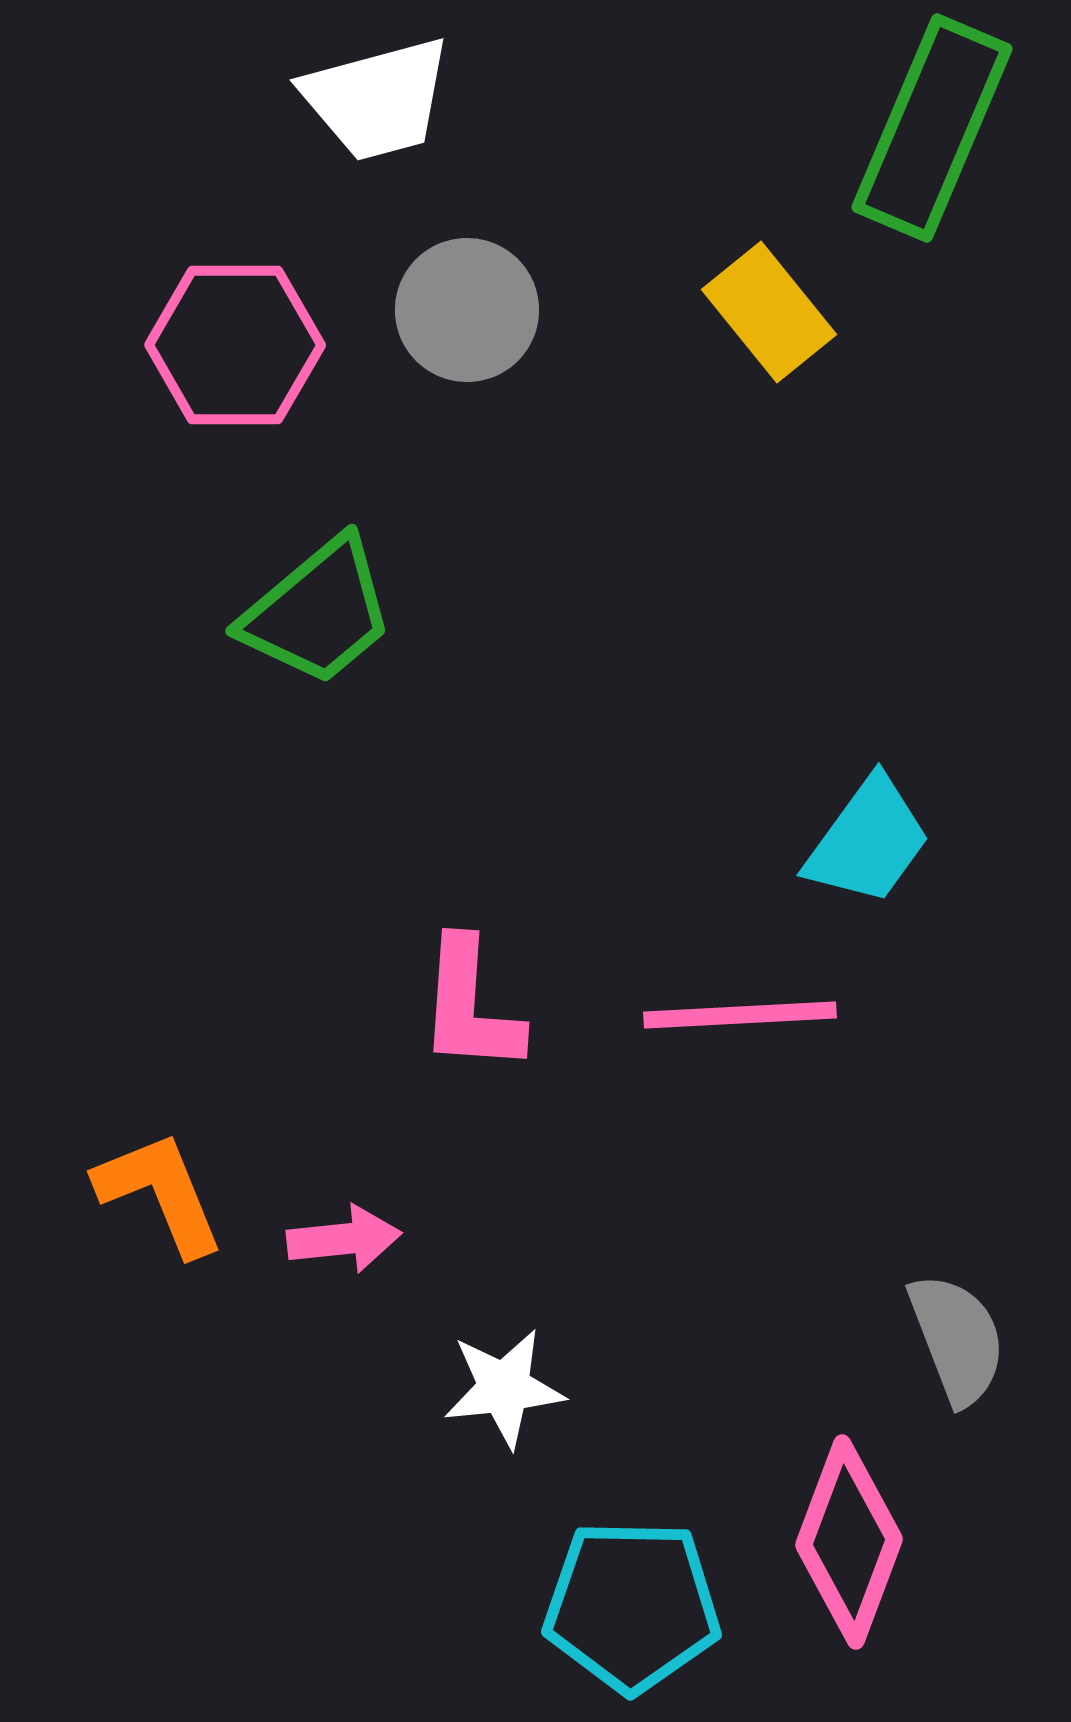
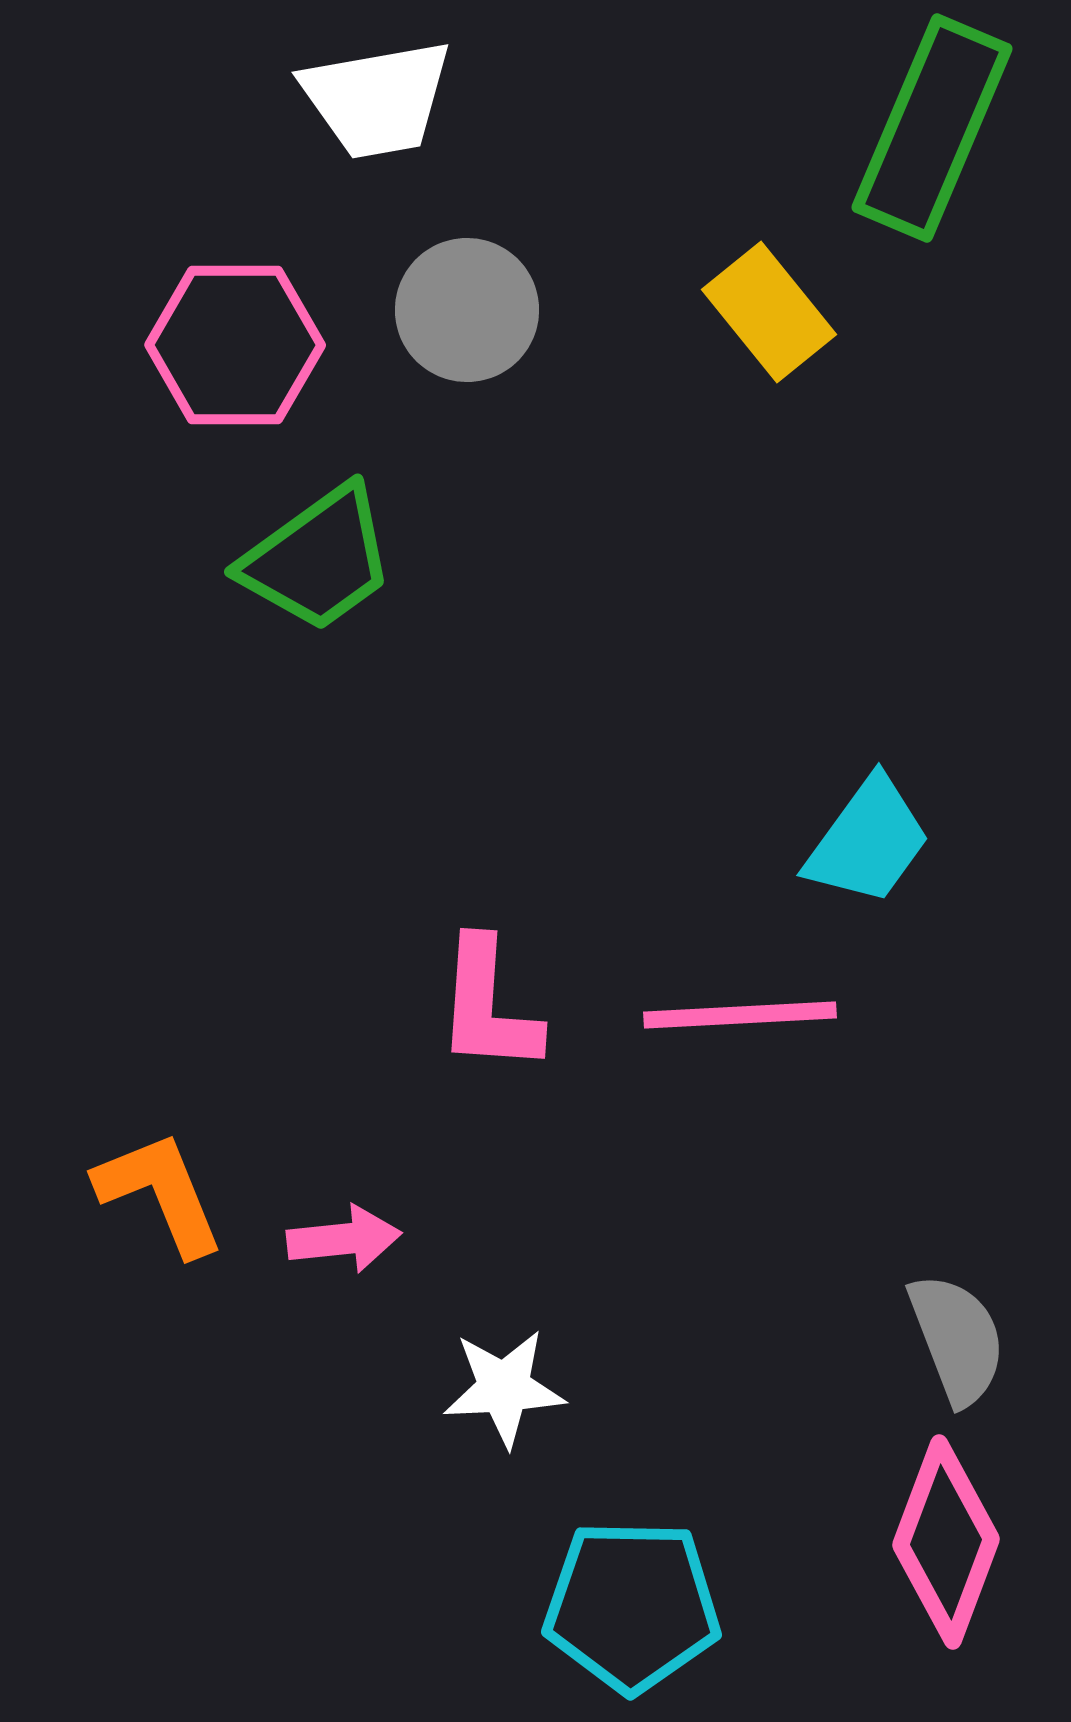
white trapezoid: rotated 5 degrees clockwise
green trapezoid: moved 53 px up; rotated 4 degrees clockwise
pink L-shape: moved 18 px right
white star: rotated 3 degrees clockwise
pink diamond: moved 97 px right
